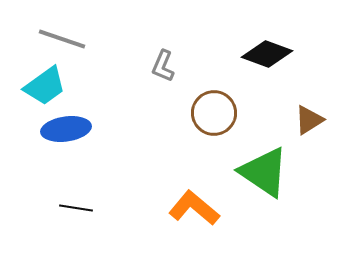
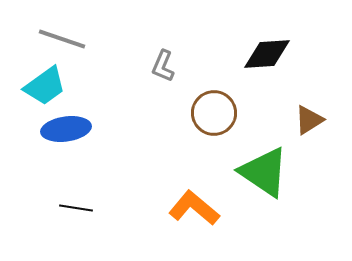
black diamond: rotated 24 degrees counterclockwise
